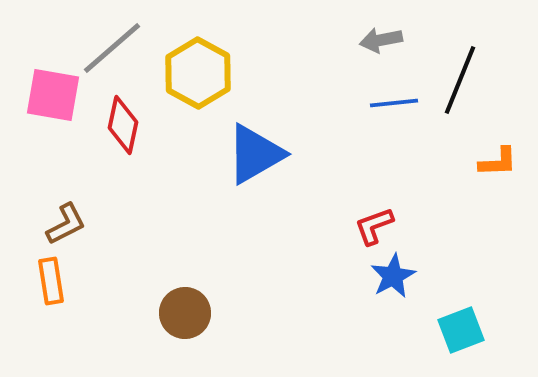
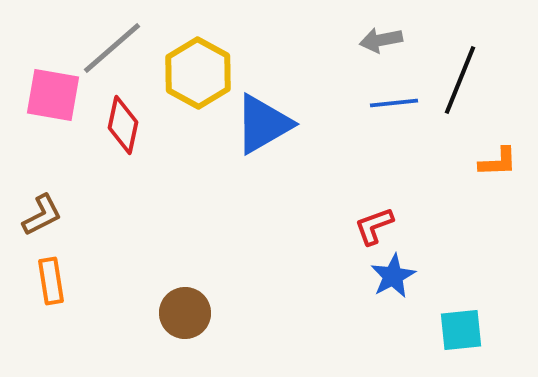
blue triangle: moved 8 px right, 30 px up
brown L-shape: moved 24 px left, 9 px up
cyan square: rotated 15 degrees clockwise
